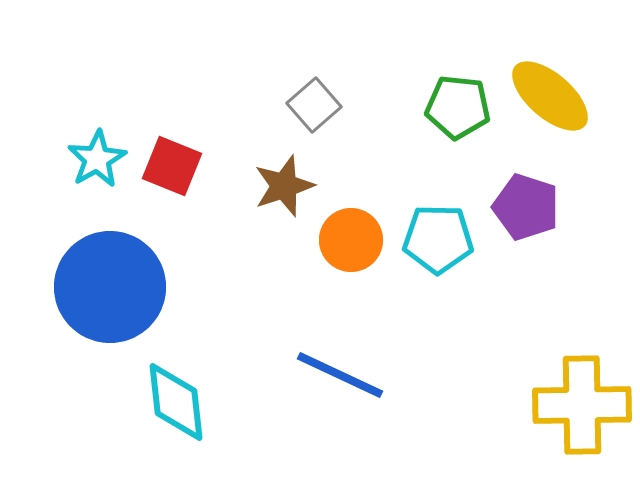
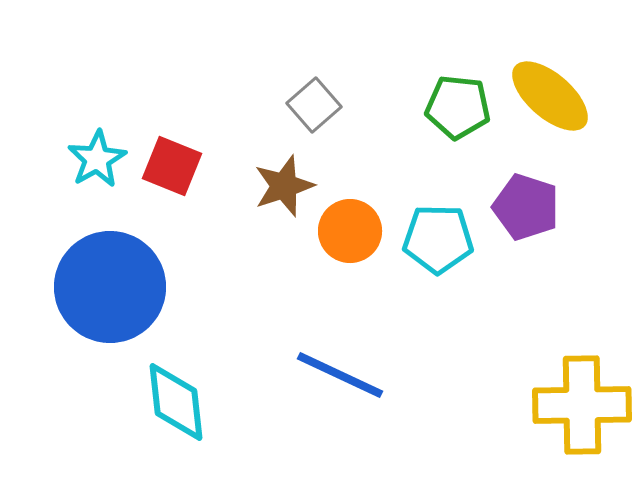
orange circle: moved 1 px left, 9 px up
